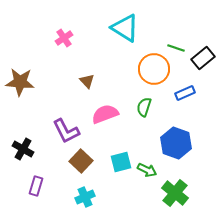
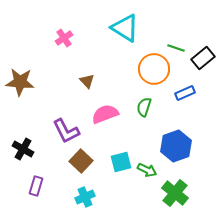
blue hexagon: moved 3 px down; rotated 20 degrees clockwise
